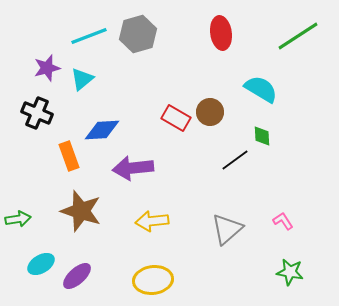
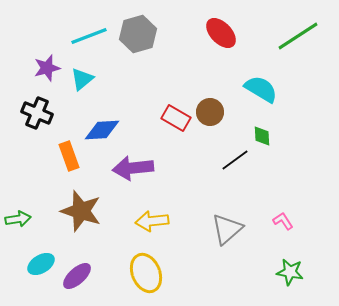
red ellipse: rotated 36 degrees counterclockwise
yellow ellipse: moved 7 px left, 7 px up; rotated 75 degrees clockwise
